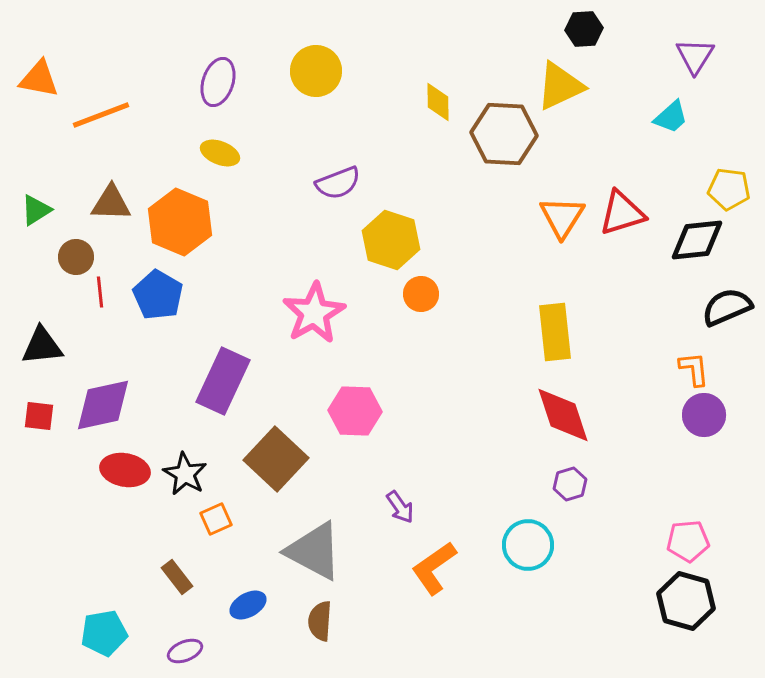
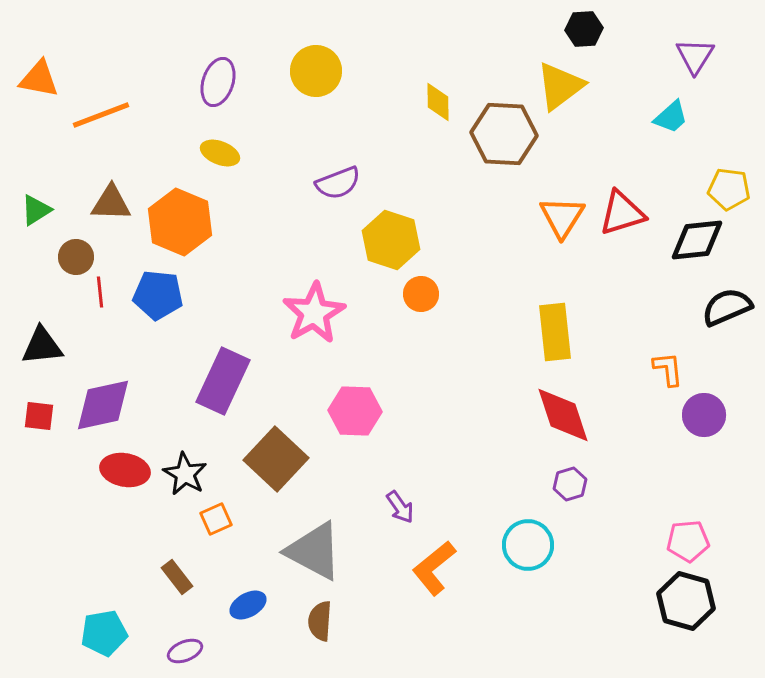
yellow triangle at (560, 86): rotated 12 degrees counterclockwise
blue pentagon at (158, 295): rotated 24 degrees counterclockwise
orange L-shape at (694, 369): moved 26 px left
orange L-shape at (434, 568): rotated 4 degrees counterclockwise
